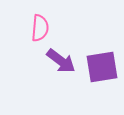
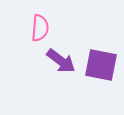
purple square: moved 1 px left, 2 px up; rotated 20 degrees clockwise
